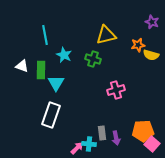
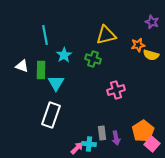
cyan star: rotated 14 degrees clockwise
orange pentagon: rotated 30 degrees counterclockwise
